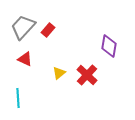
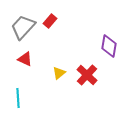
red rectangle: moved 2 px right, 9 px up
